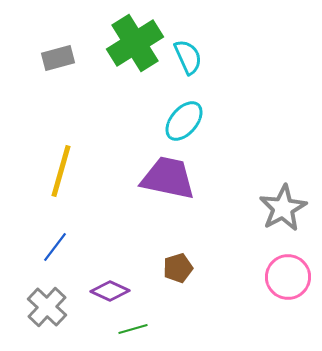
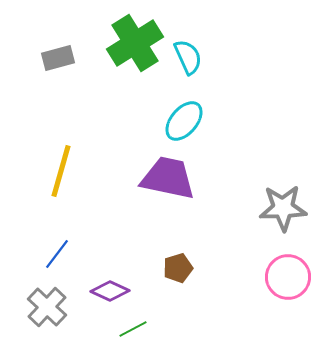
gray star: rotated 27 degrees clockwise
blue line: moved 2 px right, 7 px down
green line: rotated 12 degrees counterclockwise
